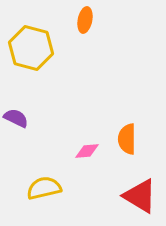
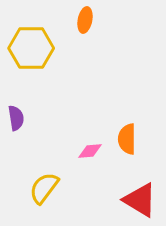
yellow hexagon: rotated 15 degrees counterclockwise
purple semicircle: rotated 55 degrees clockwise
pink diamond: moved 3 px right
yellow semicircle: rotated 40 degrees counterclockwise
red triangle: moved 4 px down
